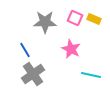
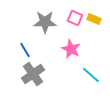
cyan line: rotated 30 degrees clockwise
